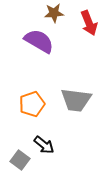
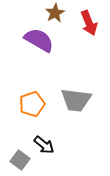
brown star: moved 1 px right; rotated 24 degrees counterclockwise
purple semicircle: moved 1 px up
